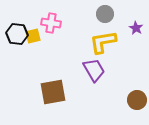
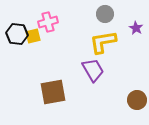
pink cross: moved 3 px left, 1 px up; rotated 24 degrees counterclockwise
purple trapezoid: moved 1 px left
